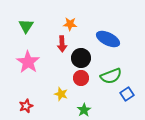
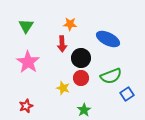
yellow star: moved 2 px right, 6 px up
